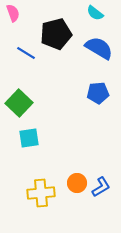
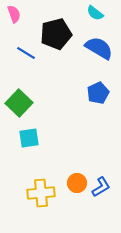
pink semicircle: moved 1 px right, 1 px down
blue pentagon: rotated 20 degrees counterclockwise
